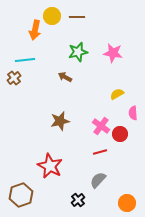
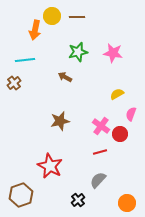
brown cross: moved 5 px down
pink semicircle: moved 2 px left, 1 px down; rotated 24 degrees clockwise
